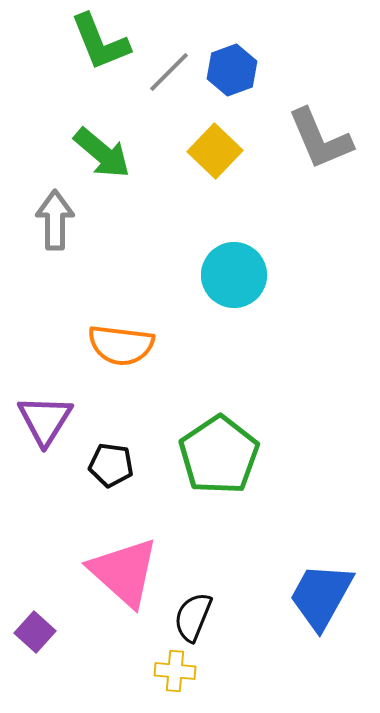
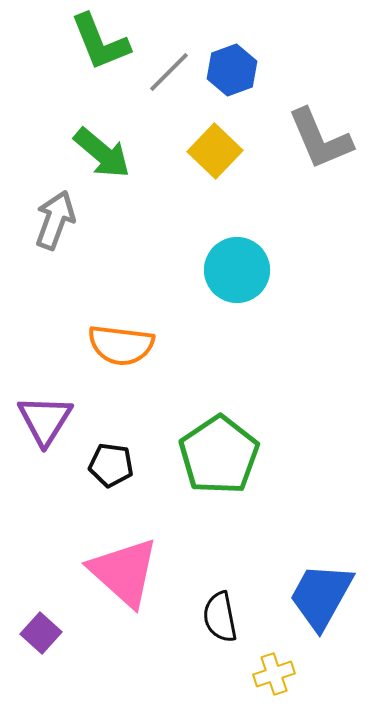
gray arrow: rotated 20 degrees clockwise
cyan circle: moved 3 px right, 5 px up
black semicircle: moved 27 px right; rotated 33 degrees counterclockwise
purple square: moved 6 px right, 1 px down
yellow cross: moved 99 px right, 3 px down; rotated 24 degrees counterclockwise
